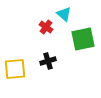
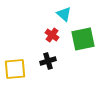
red cross: moved 6 px right, 8 px down
